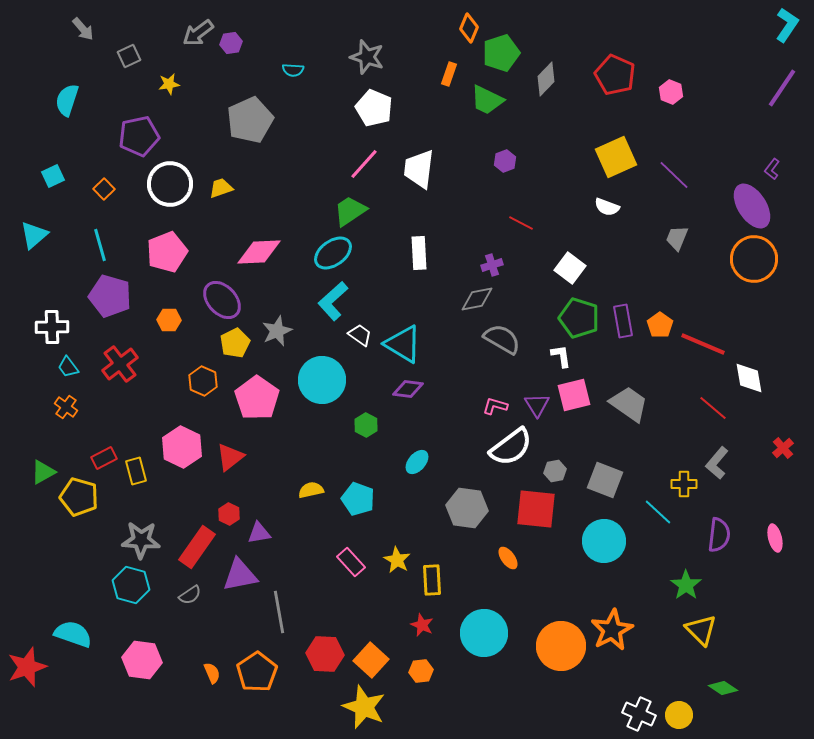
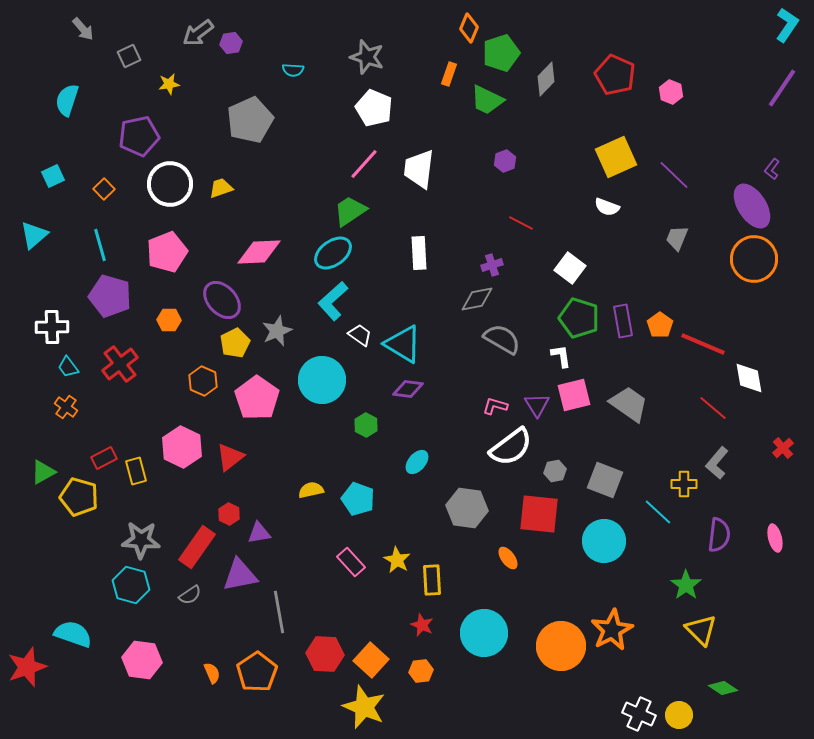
red square at (536, 509): moved 3 px right, 5 px down
